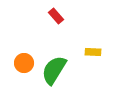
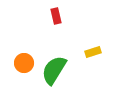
red rectangle: rotated 28 degrees clockwise
yellow rectangle: rotated 21 degrees counterclockwise
